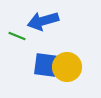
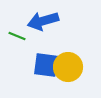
yellow circle: moved 1 px right
